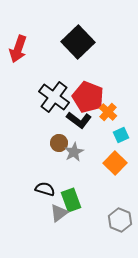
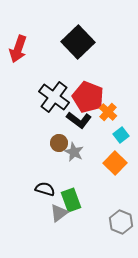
cyan square: rotated 14 degrees counterclockwise
gray star: rotated 18 degrees counterclockwise
gray hexagon: moved 1 px right, 2 px down
